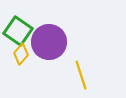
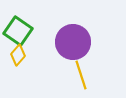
purple circle: moved 24 px right
yellow diamond: moved 3 px left, 1 px down
